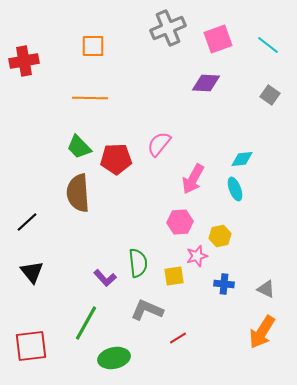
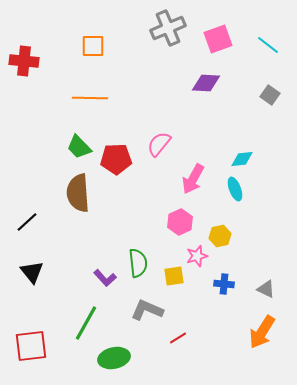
red cross: rotated 16 degrees clockwise
pink hexagon: rotated 20 degrees counterclockwise
